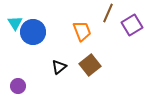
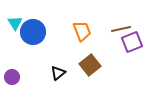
brown line: moved 13 px right, 16 px down; rotated 54 degrees clockwise
purple square: moved 17 px down; rotated 10 degrees clockwise
black triangle: moved 1 px left, 6 px down
purple circle: moved 6 px left, 9 px up
